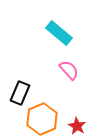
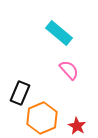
orange hexagon: moved 1 px up
